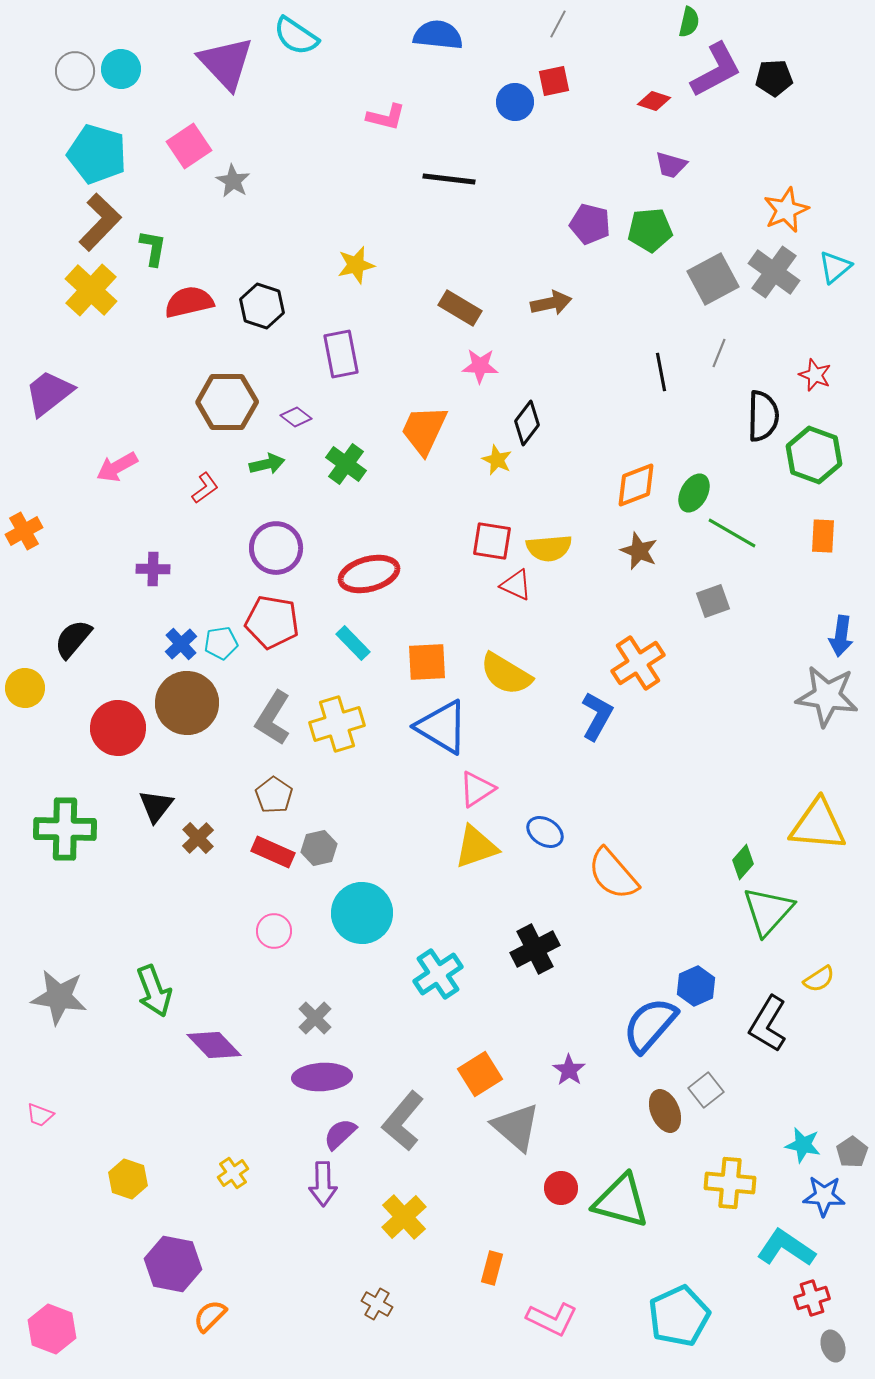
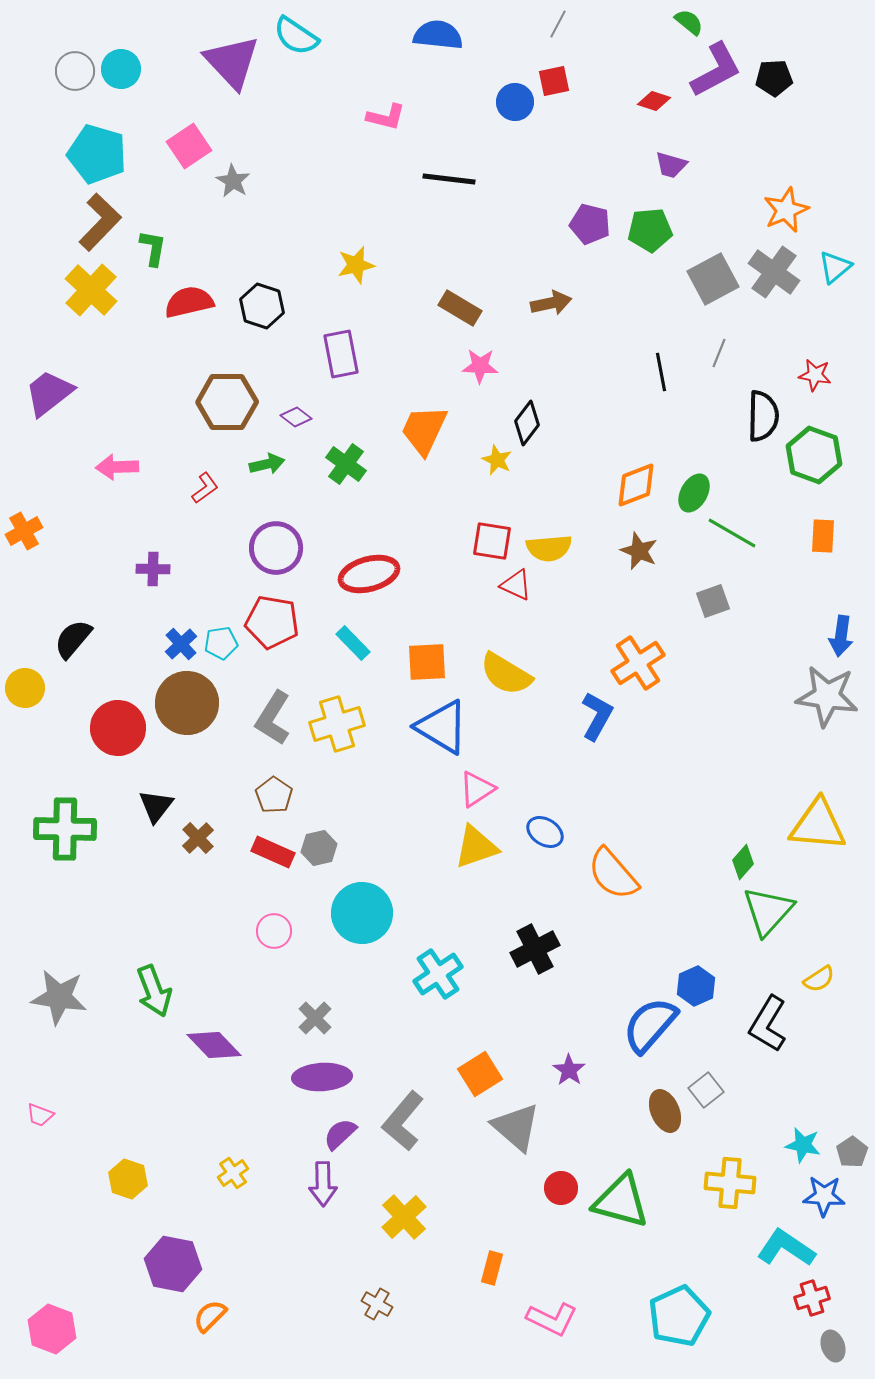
green semicircle at (689, 22): rotated 64 degrees counterclockwise
purple triangle at (226, 63): moved 6 px right, 1 px up
red star at (815, 375): rotated 12 degrees counterclockwise
pink arrow at (117, 467): rotated 27 degrees clockwise
